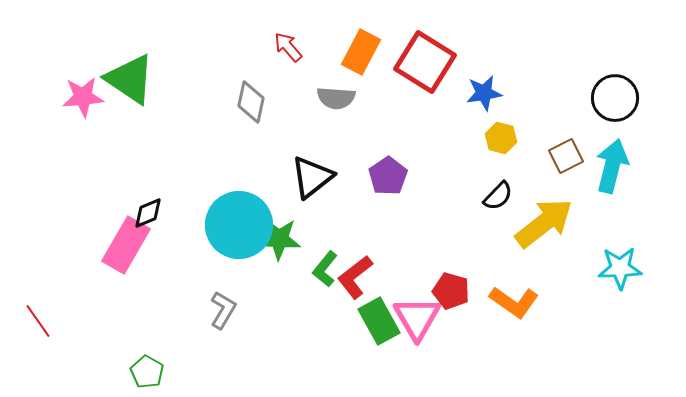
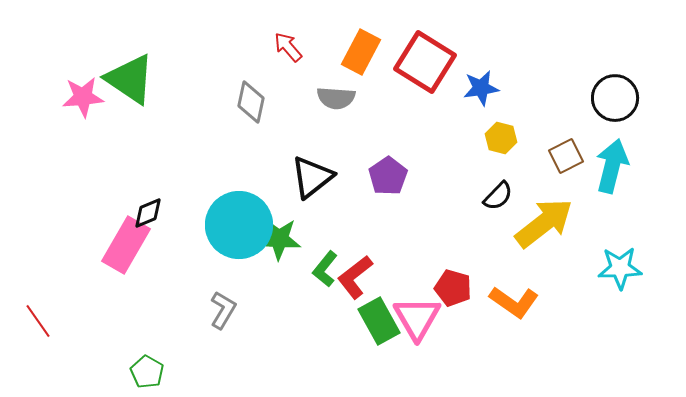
blue star: moved 3 px left, 5 px up
red pentagon: moved 2 px right, 3 px up
